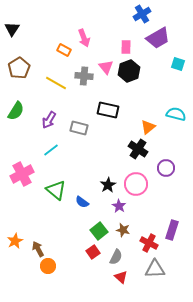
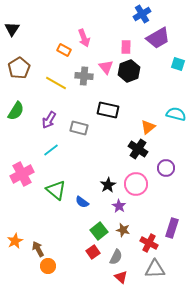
purple rectangle: moved 2 px up
